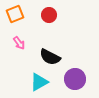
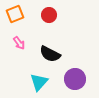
black semicircle: moved 3 px up
cyan triangle: rotated 18 degrees counterclockwise
